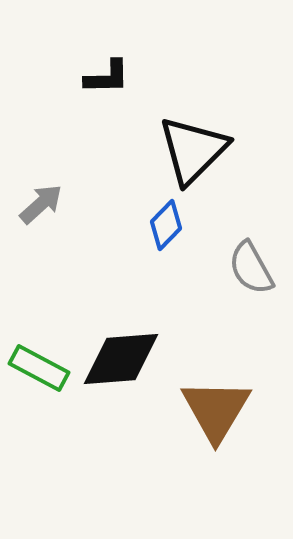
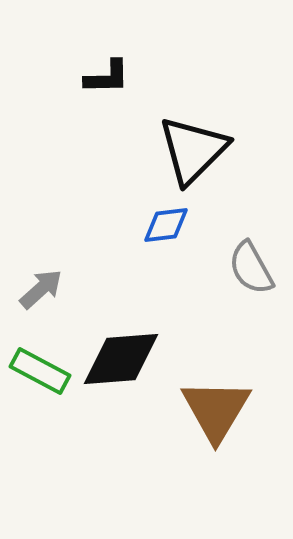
gray arrow: moved 85 px down
blue diamond: rotated 39 degrees clockwise
green rectangle: moved 1 px right, 3 px down
